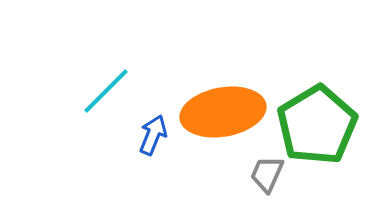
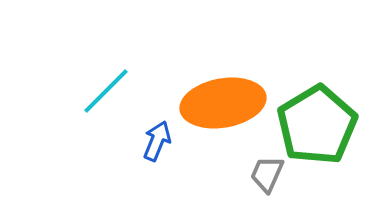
orange ellipse: moved 9 px up
blue arrow: moved 4 px right, 6 px down
